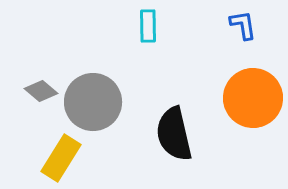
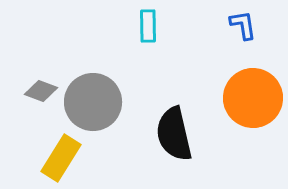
gray diamond: rotated 20 degrees counterclockwise
